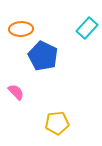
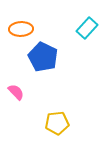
blue pentagon: moved 1 px down
